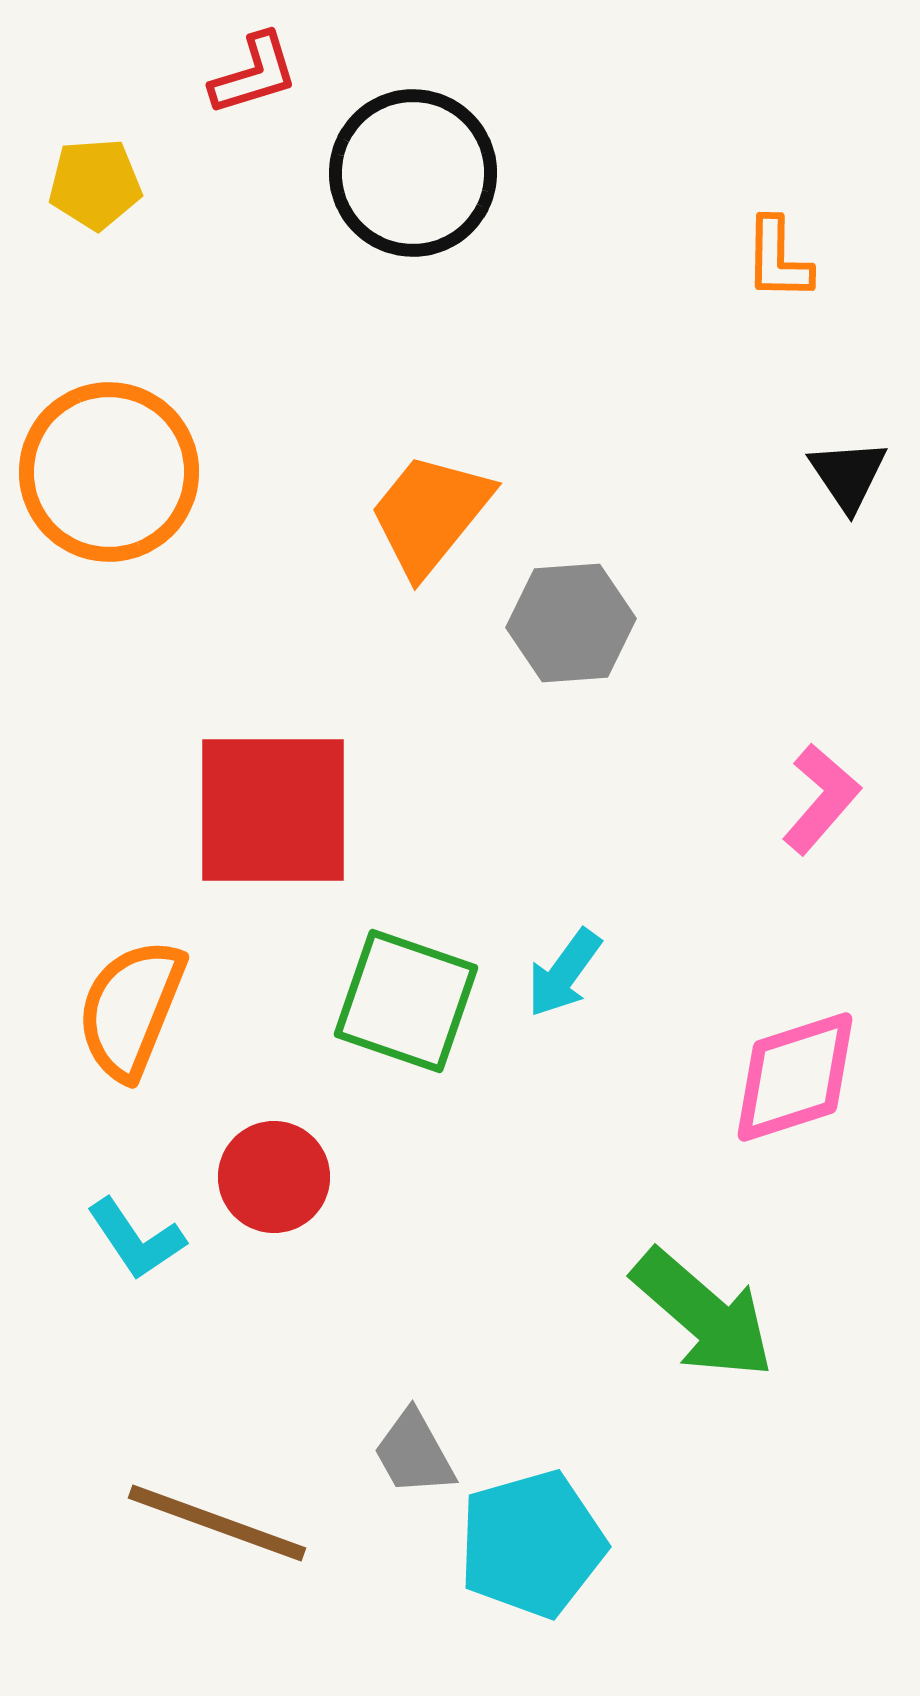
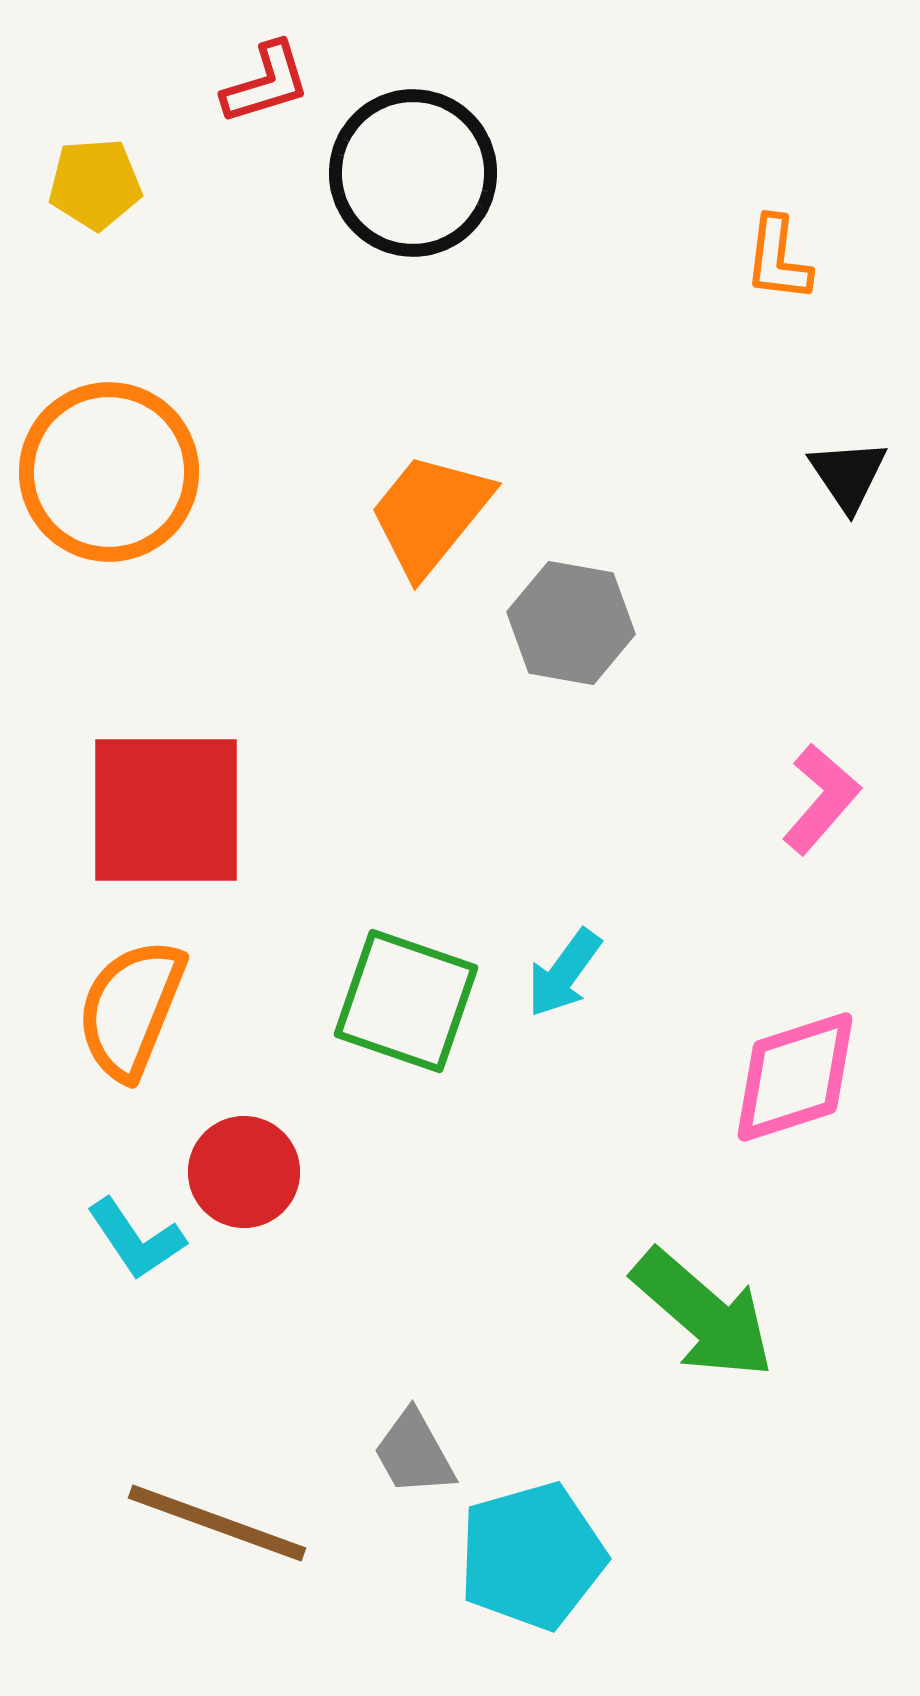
red L-shape: moved 12 px right, 9 px down
orange L-shape: rotated 6 degrees clockwise
gray hexagon: rotated 14 degrees clockwise
red square: moved 107 px left
red circle: moved 30 px left, 5 px up
cyan pentagon: moved 12 px down
